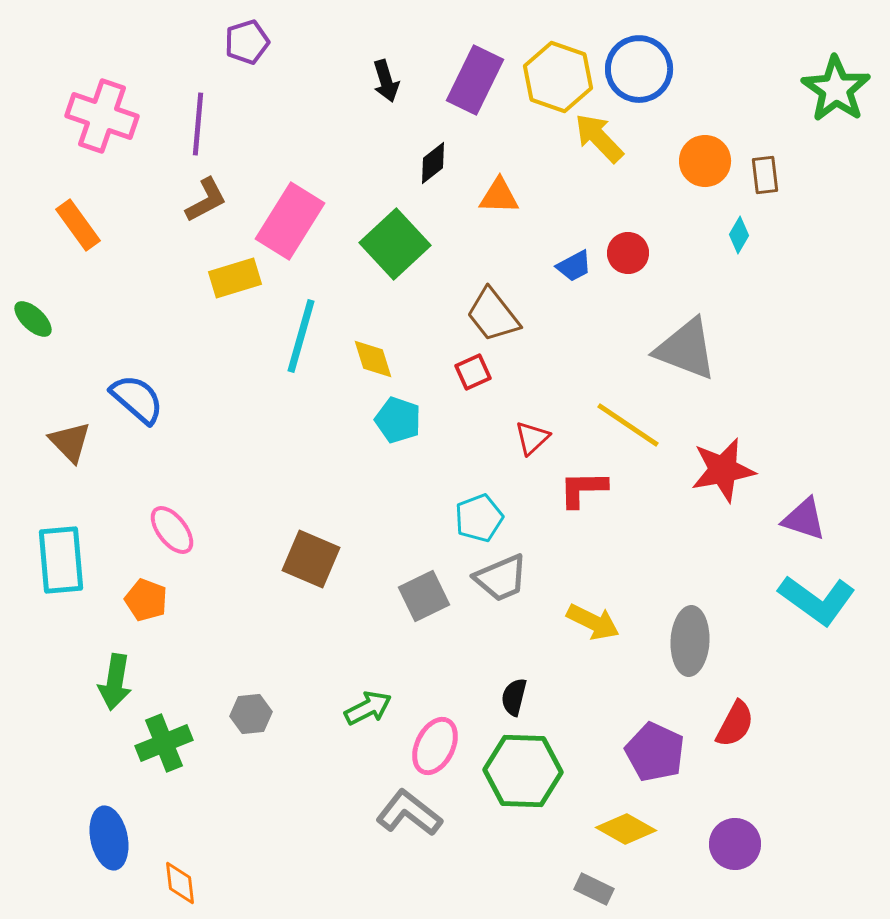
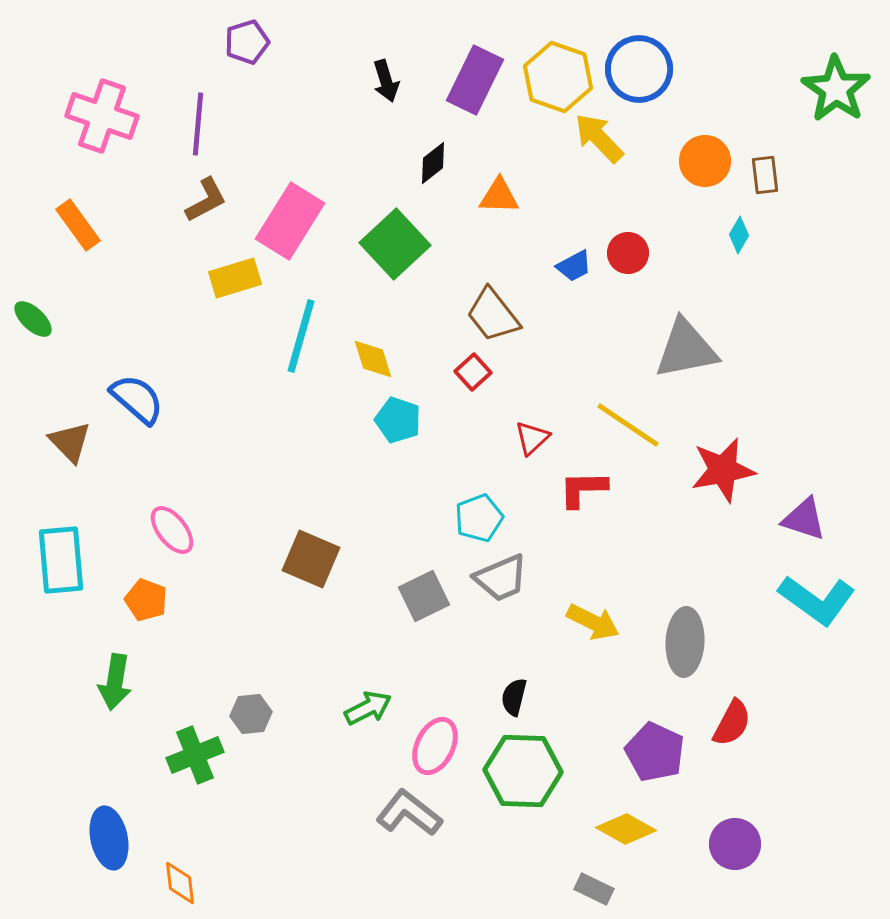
gray triangle at (686, 349): rotated 32 degrees counterclockwise
red square at (473, 372): rotated 18 degrees counterclockwise
gray ellipse at (690, 641): moved 5 px left, 1 px down
red semicircle at (735, 724): moved 3 px left, 1 px up
green cross at (164, 743): moved 31 px right, 12 px down
